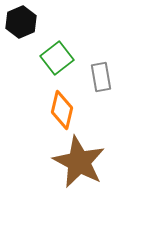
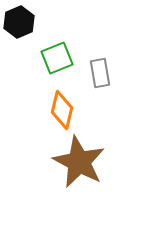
black hexagon: moved 2 px left
green square: rotated 16 degrees clockwise
gray rectangle: moved 1 px left, 4 px up
